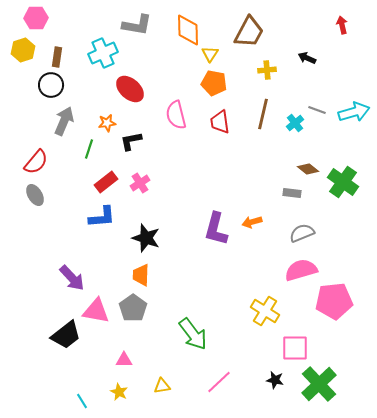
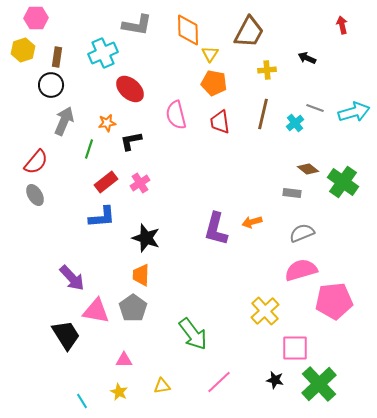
gray line at (317, 110): moved 2 px left, 2 px up
yellow cross at (265, 311): rotated 16 degrees clockwise
black trapezoid at (66, 335): rotated 84 degrees counterclockwise
